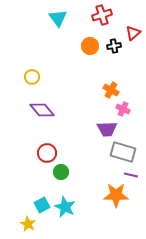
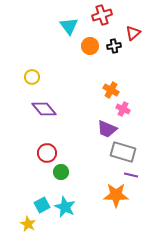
cyan triangle: moved 11 px right, 8 px down
purple diamond: moved 2 px right, 1 px up
purple trapezoid: rotated 25 degrees clockwise
